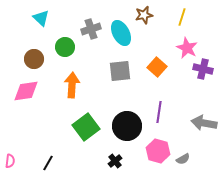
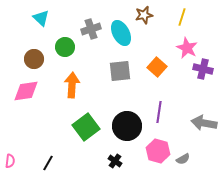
black cross: rotated 16 degrees counterclockwise
